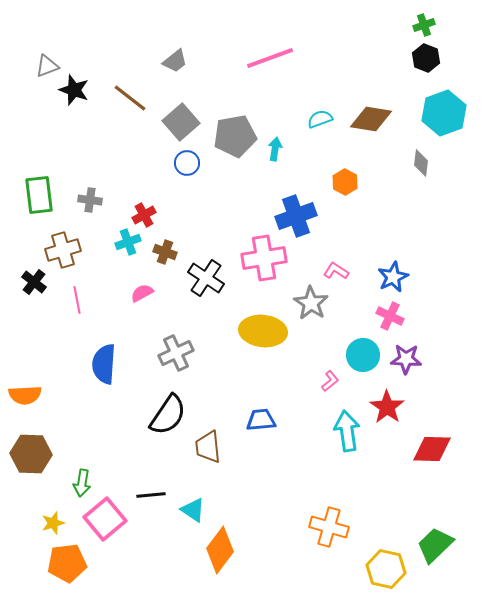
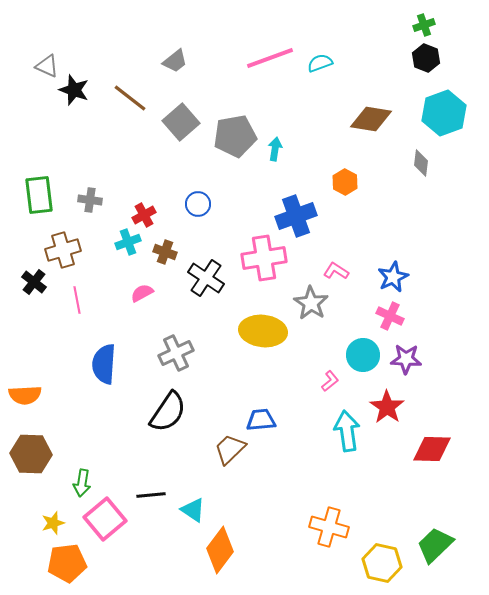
gray triangle at (47, 66): rotated 45 degrees clockwise
cyan semicircle at (320, 119): moved 56 px up
blue circle at (187, 163): moved 11 px right, 41 px down
black semicircle at (168, 415): moved 3 px up
brown trapezoid at (208, 447): moved 22 px right, 2 px down; rotated 52 degrees clockwise
yellow hexagon at (386, 569): moved 4 px left, 6 px up
